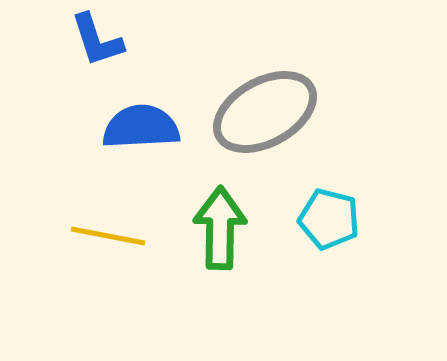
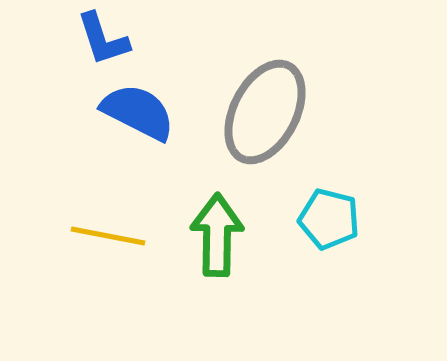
blue L-shape: moved 6 px right, 1 px up
gray ellipse: rotated 34 degrees counterclockwise
blue semicircle: moved 3 px left, 15 px up; rotated 30 degrees clockwise
green arrow: moved 3 px left, 7 px down
